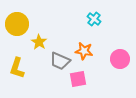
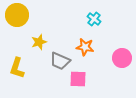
yellow circle: moved 9 px up
yellow star: rotated 21 degrees clockwise
orange star: moved 1 px right, 4 px up
pink circle: moved 2 px right, 1 px up
pink square: rotated 12 degrees clockwise
